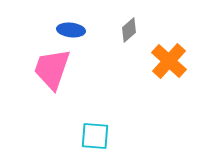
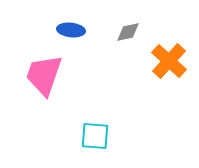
gray diamond: moved 1 px left, 2 px down; rotated 30 degrees clockwise
pink trapezoid: moved 8 px left, 6 px down
